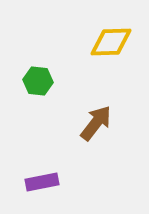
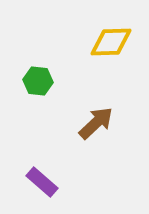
brown arrow: rotated 9 degrees clockwise
purple rectangle: rotated 52 degrees clockwise
